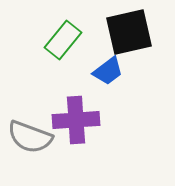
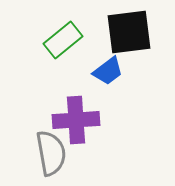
black square: rotated 6 degrees clockwise
green rectangle: rotated 12 degrees clockwise
gray semicircle: moved 21 px right, 16 px down; rotated 120 degrees counterclockwise
